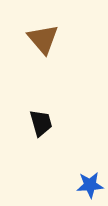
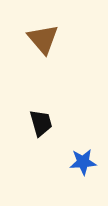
blue star: moved 7 px left, 23 px up
